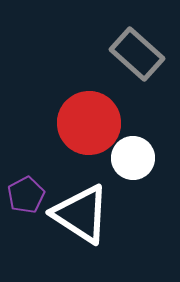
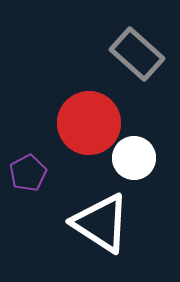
white circle: moved 1 px right
purple pentagon: moved 2 px right, 22 px up
white triangle: moved 20 px right, 9 px down
